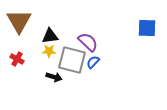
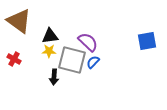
brown triangle: rotated 24 degrees counterclockwise
blue square: moved 13 px down; rotated 12 degrees counterclockwise
red cross: moved 3 px left
black arrow: rotated 77 degrees clockwise
